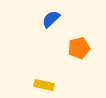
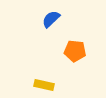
orange pentagon: moved 4 px left, 3 px down; rotated 20 degrees clockwise
